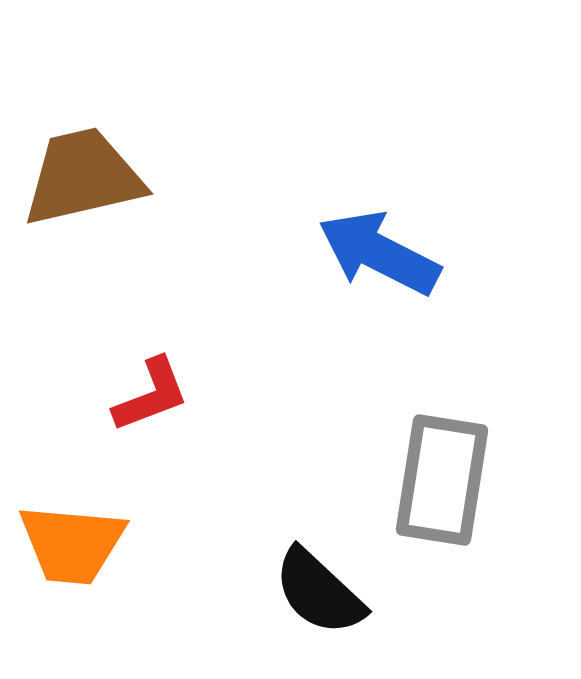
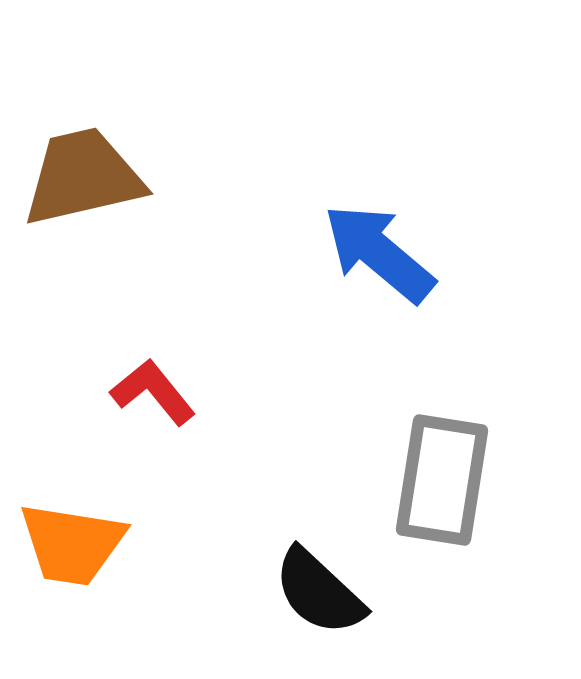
blue arrow: rotated 13 degrees clockwise
red L-shape: moved 2 px right, 3 px up; rotated 108 degrees counterclockwise
orange trapezoid: rotated 4 degrees clockwise
